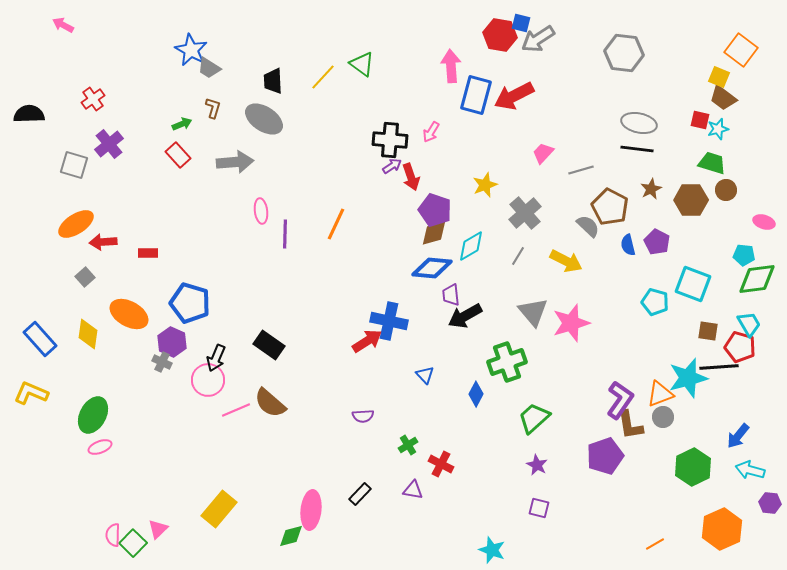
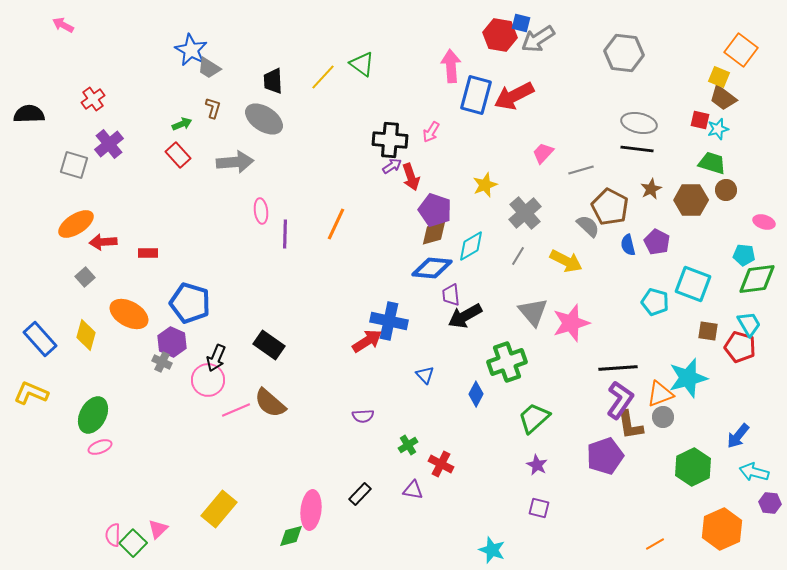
yellow diamond at (88, 334): moved 2 px left, 1 px down; rotated 8 degrees clockwise
black line at (719, 367): moved 101 px left, 1 px down
cyan arrow at (750, 470): moved 4 px right, 2 px down
